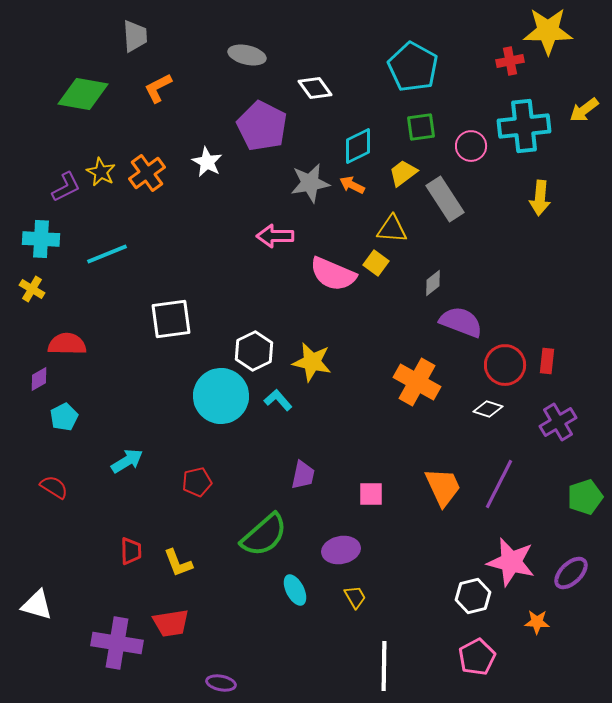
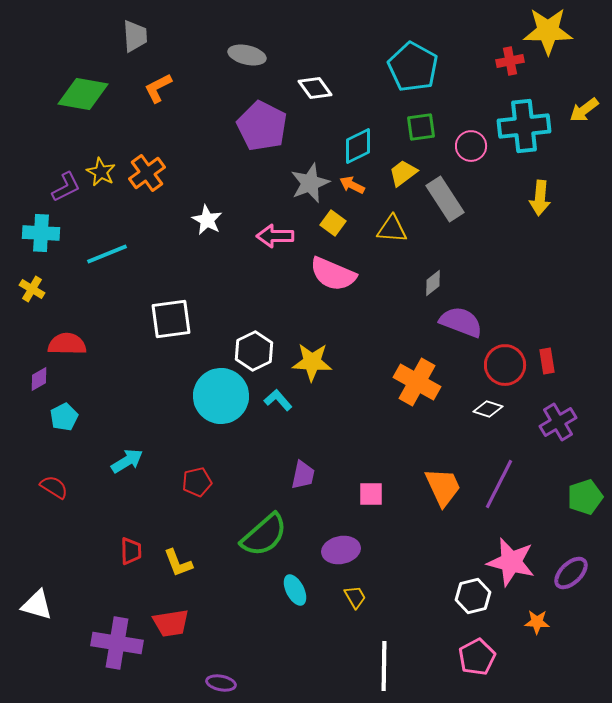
white star at (207, 162): moved 58 px down
gray star at (310, 183): rotated 12 degrees counterclockwise
cyan cross at (41, 239): moved 6 px up
yellow square at (376, 263): moved 43 px left, 40 px up
red rectangle at (547, 361): rotated 15 degrees counterclockwise
yellow star at (312, 362): rotated 9 degrees counterclockwise
